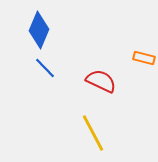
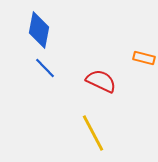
blue diamond: rotated 12 degrees counterclockwise
